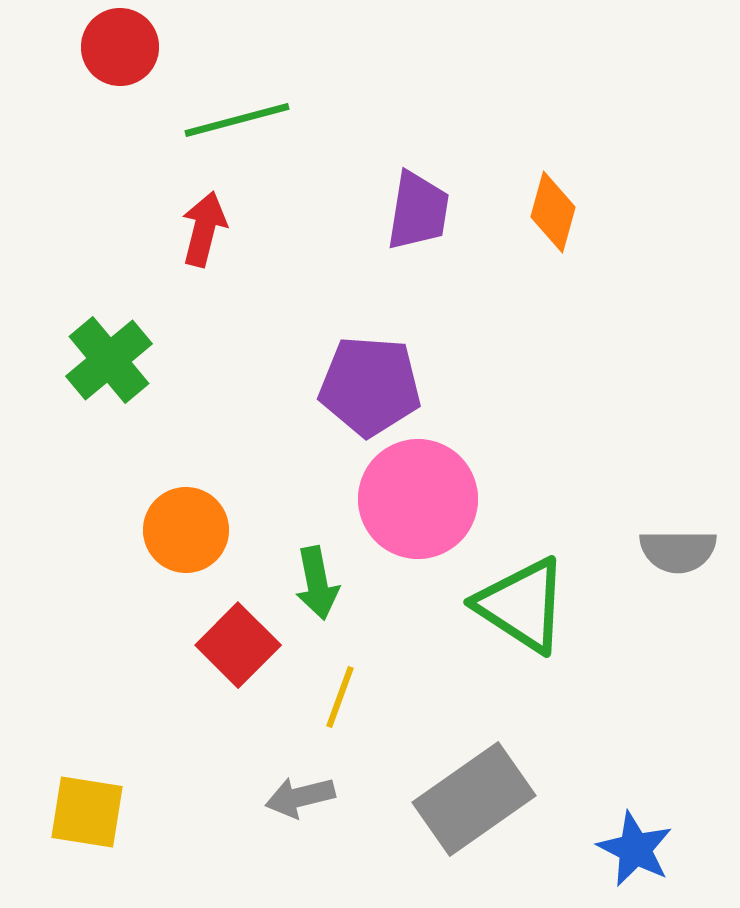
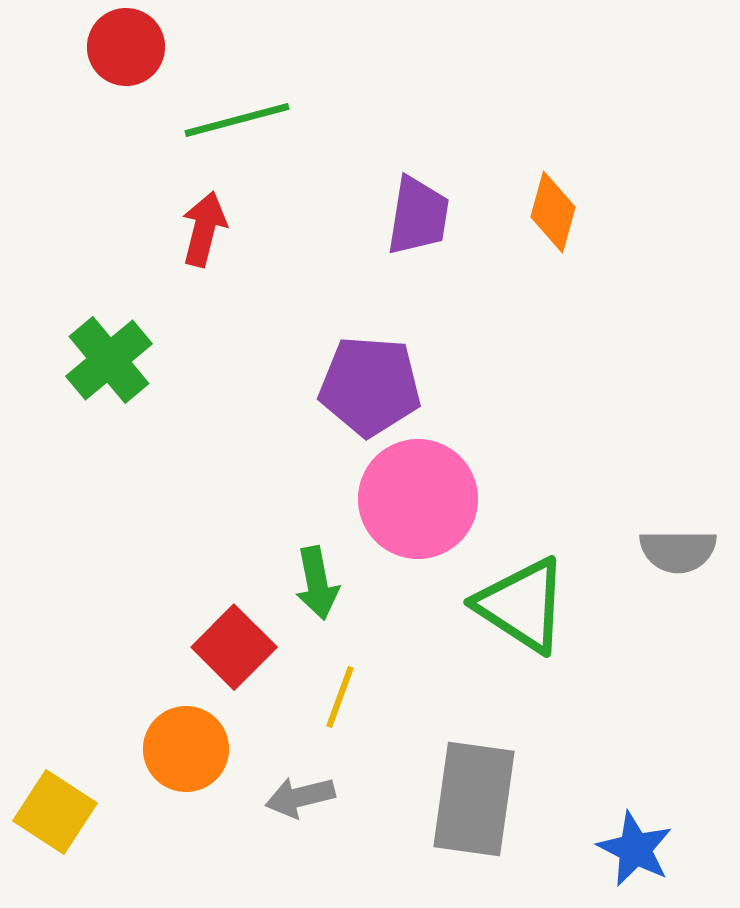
red circle: moved 6 px right
purple trapezoid: moved 5 px down
orange circle: moved 219 px down
red square: moved 4 px left, 2 px down
gray rectangle: rotated 47 degrees counterclockwise
yellow square: moved 32 px left; rotated 24 degrees clockwise
